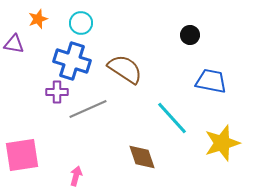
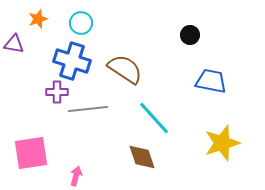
gray line: rotated 18 degrees clockwise
cyan line: moved 18 px left
pink square: moved 9 px right, 2 px up
